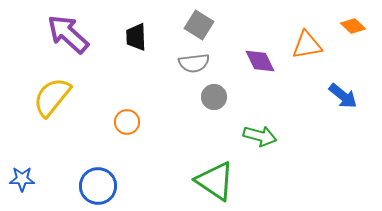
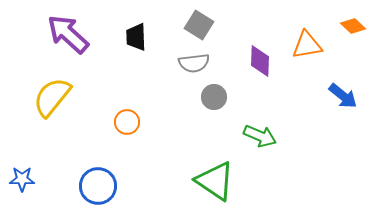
purple diamond: rotated 28 degrees clockwise
green arrow: rotated 8 degrees clockwise
